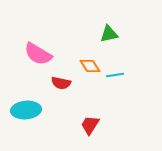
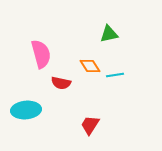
pink semicircle: moved 3 px right; rotated 136 degrees counterclockwise
